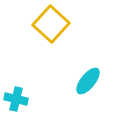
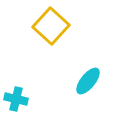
yellow square: moved 2 px down
